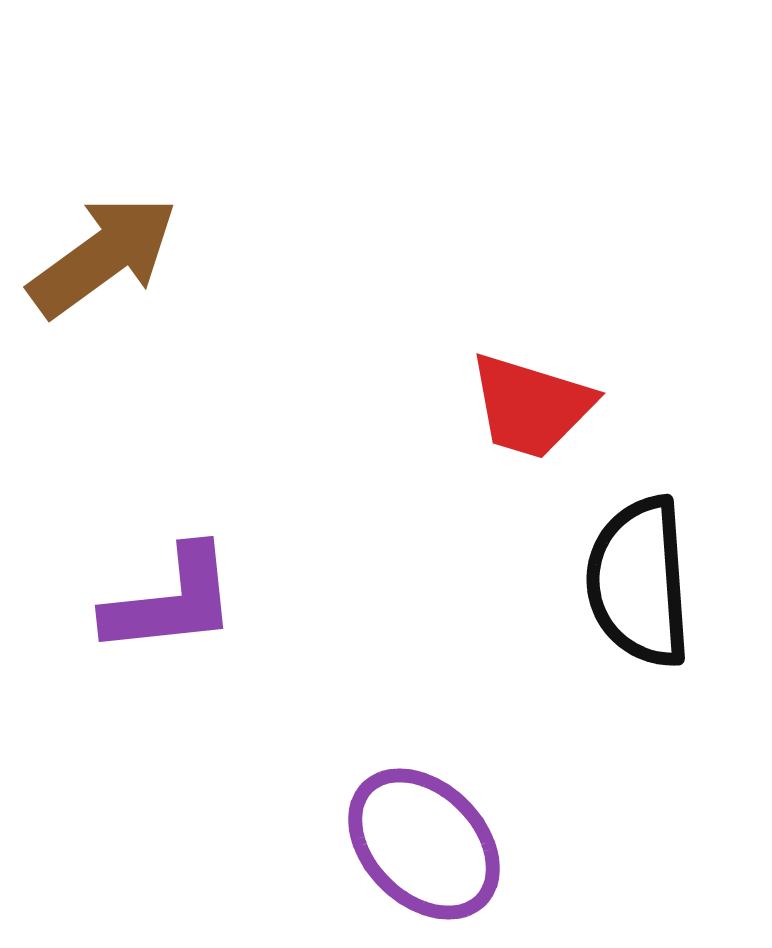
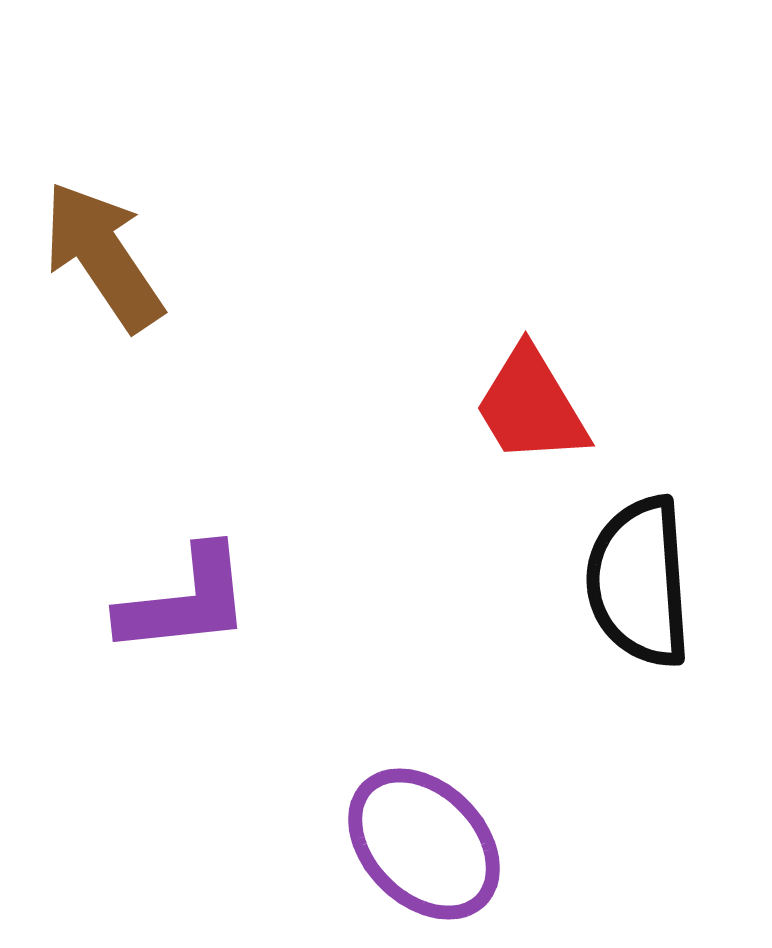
brown arrow: rotated 88 degrees counterclockwise
red trapezoid: rotated 42 degrees clockwise
purple L-shape: moved 14 px right
